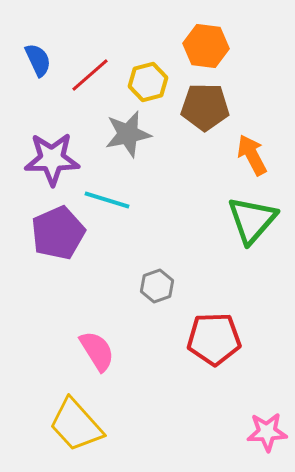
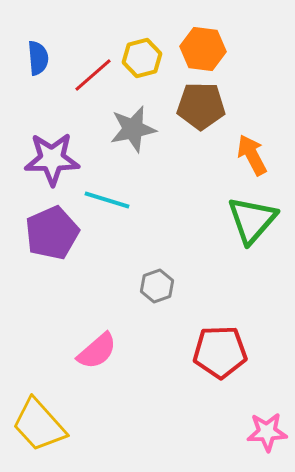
orange hexagon: moved 3 px left, 3 px down
blue semicircle: moved 2 px up; rotated 20 degrees clockwise
red line: moved 3 px right
yellow hexagon: moved 6 px left, 24 px up
brown pentagon: moved 4 px left, 1 px up
gray star: moved 5 px right, 5 px up
purple pentagon: moved 6 px left
red pentagon: moved 6 px right, 13 px down
pink semicircle: rotated 81 degrees clockwise
yellow trapezoid: moved 37 px left
